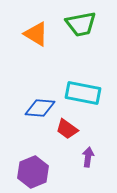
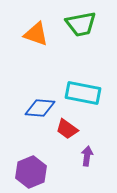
orange triangle: rotated 12 degrees counterclockwise
purple arrow: moved 1 px left, 1 px up
purple hexagon: moved 2 px left
